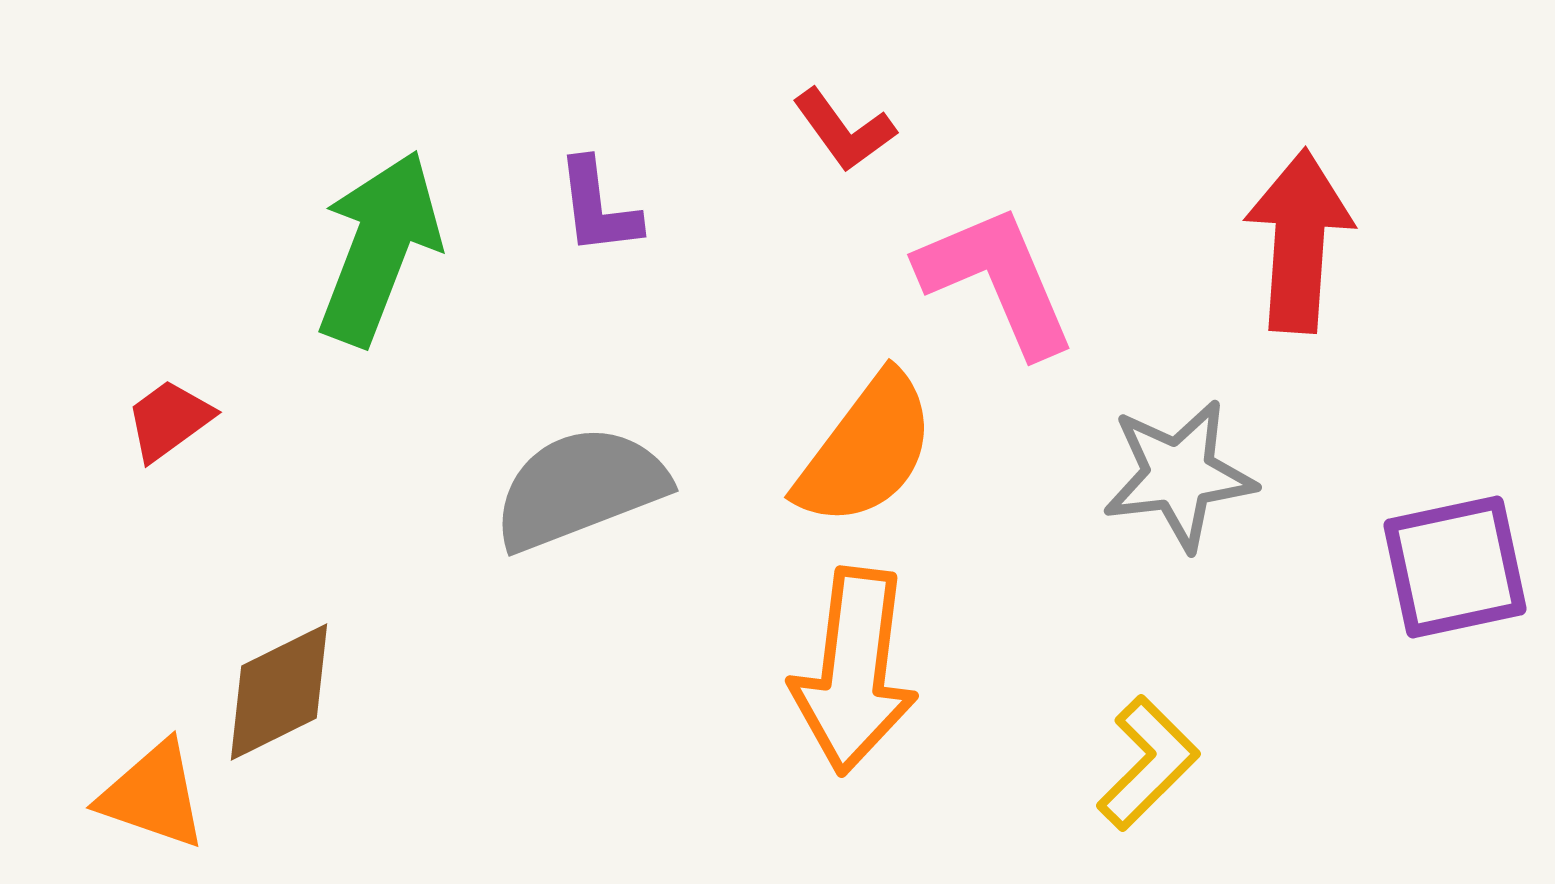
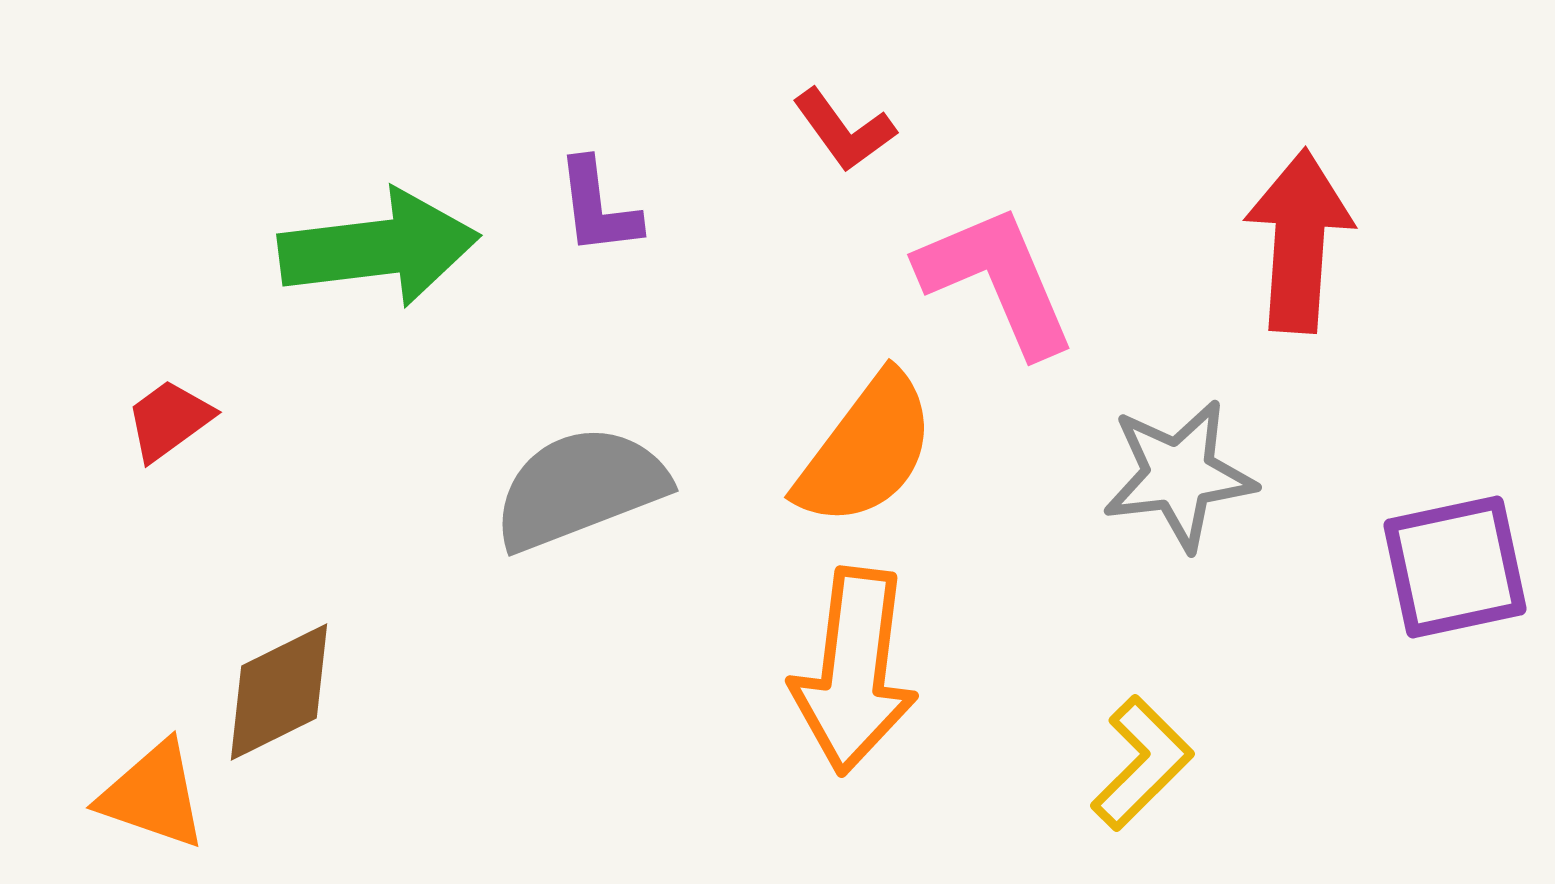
green arrow: rotated 62 degrees clockwise
yellow L-shape: moved 6 px left
